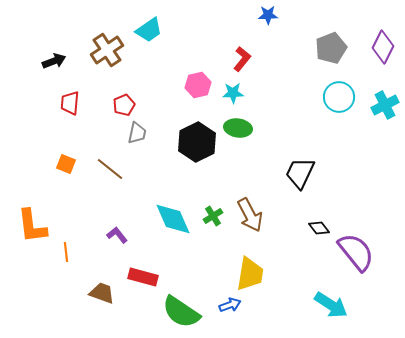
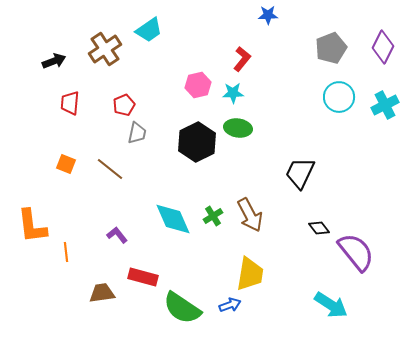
brown cross: moved 2 px left, 1 px up
brown trapezoid: rotated 28 degrees counterclockwise
green semicircle: moved 1 px right, 4 px up
